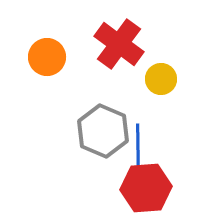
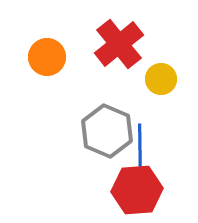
red cross: rotated 15 degrees clockwise
gray hexagon: moved 4 px right
blue line: moved 2 px right
red hexagon: moved 9 px left, 2 px down
